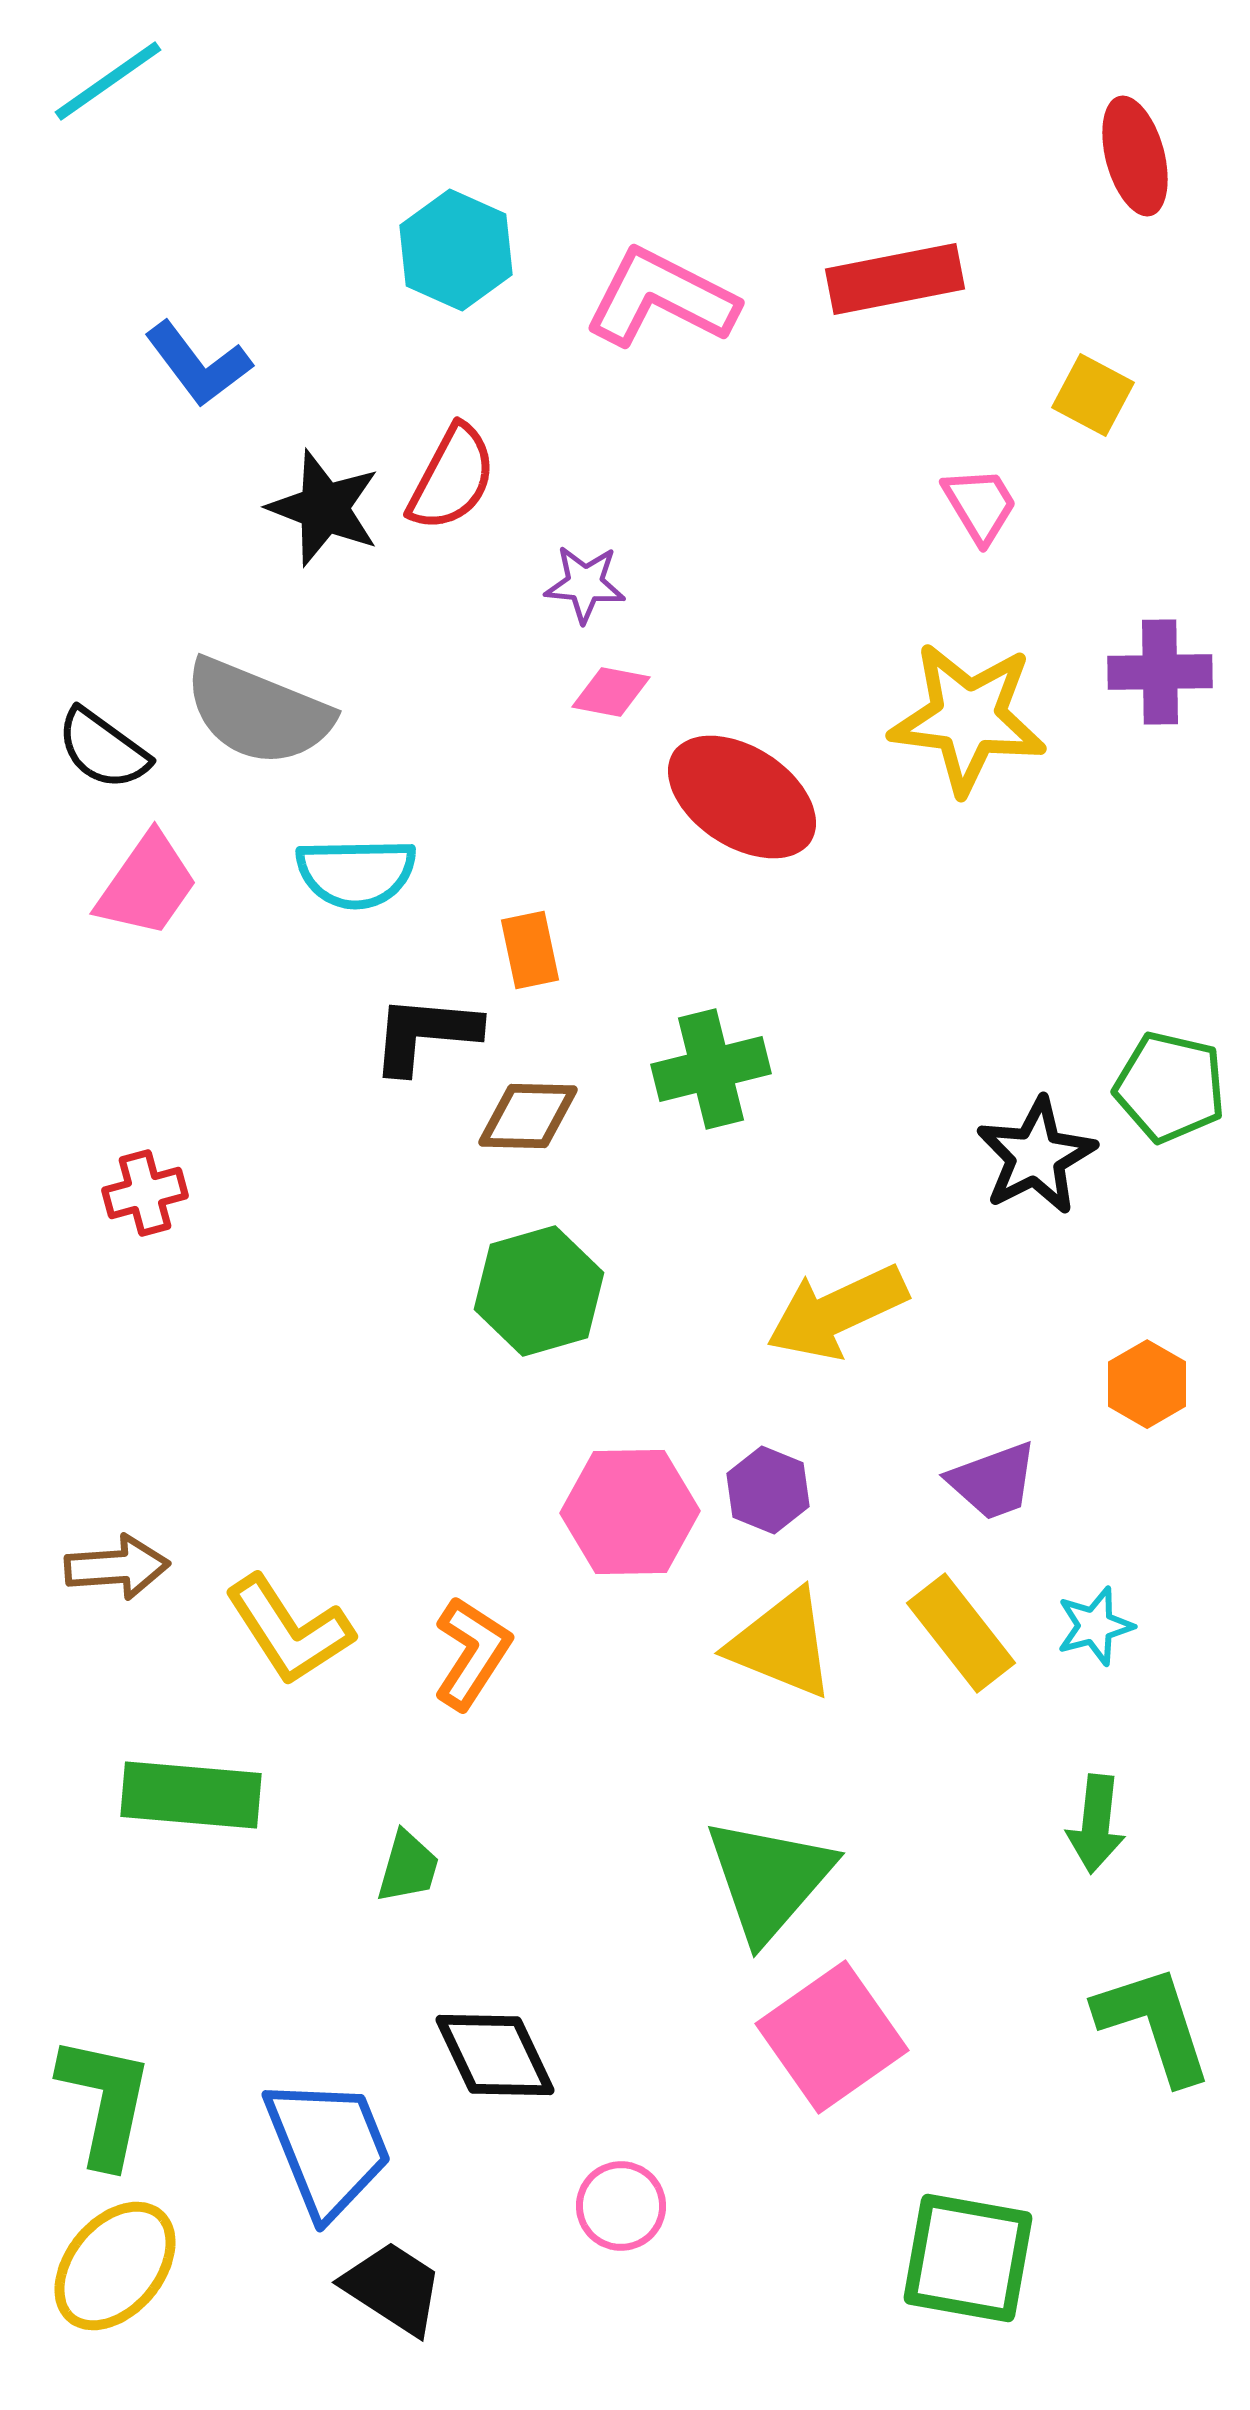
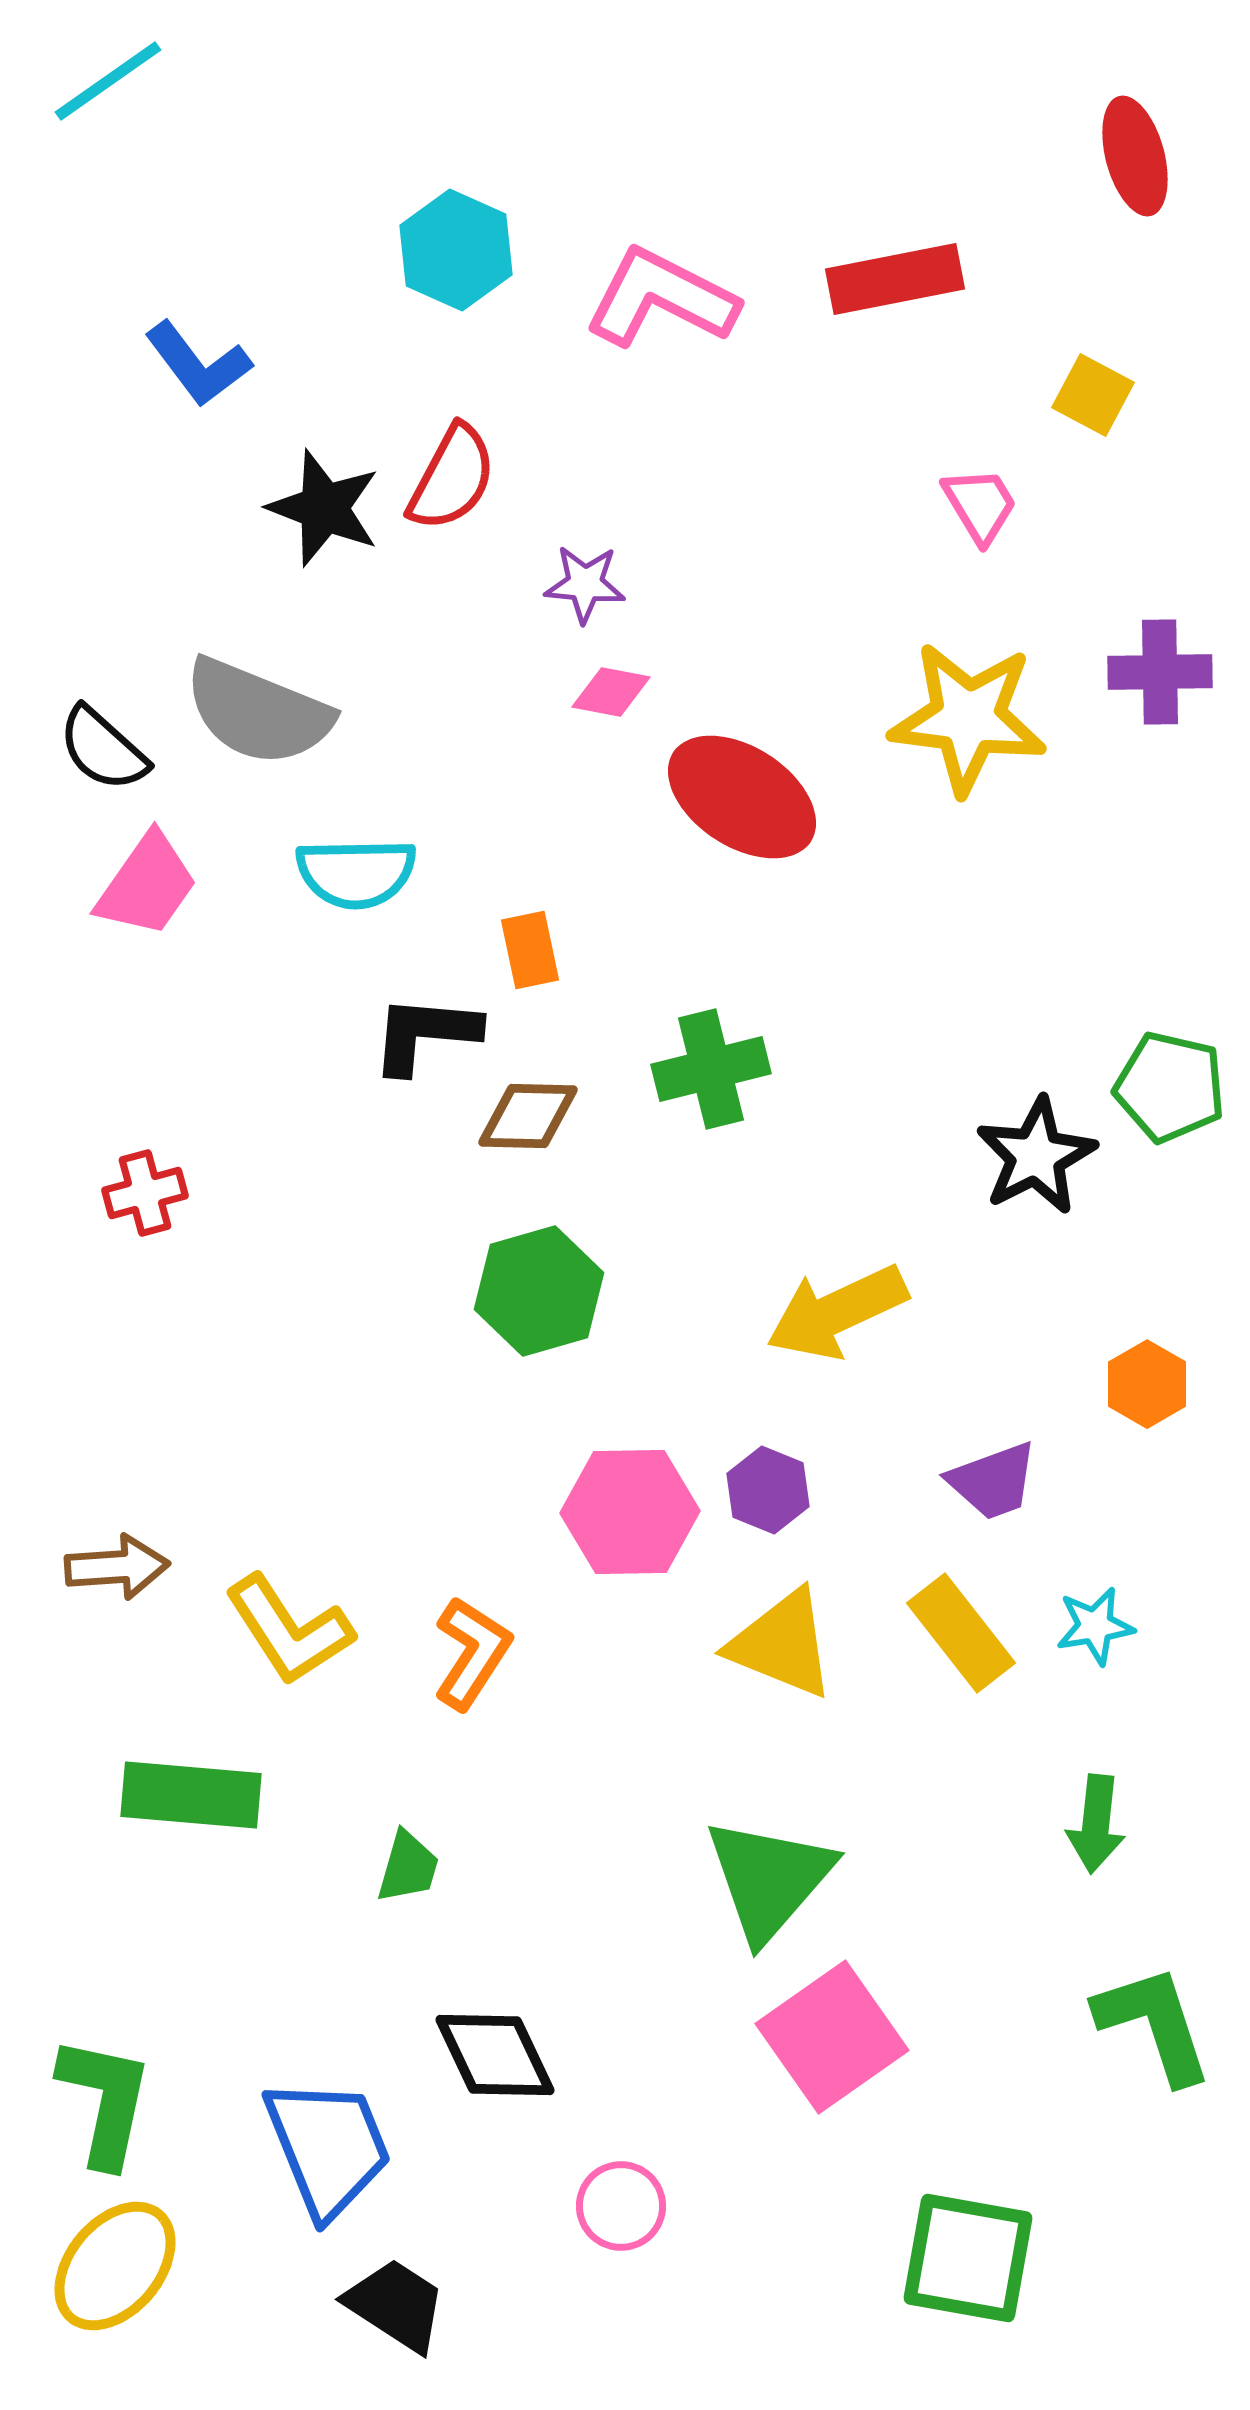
black semicircle at (103, 749): rotated 6 degrees clockwise
cyan star at (1095, 1626): rotated 6 degrees clockwise
black trapezoid at (393, 2288): moved 3 px right, 17 px down
